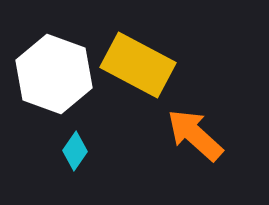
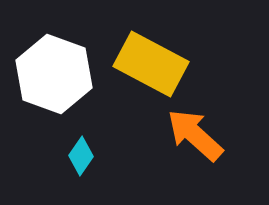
yellow rectangle: moved 13 px right, 1 px up
cyan diamond: moved 6 px right, 5 px down
